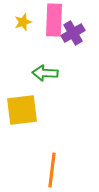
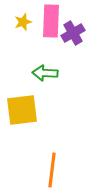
pink rectangle: moved 3 px left, 1 px down
